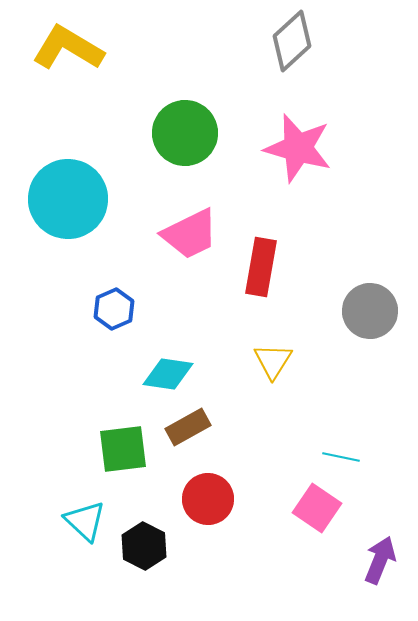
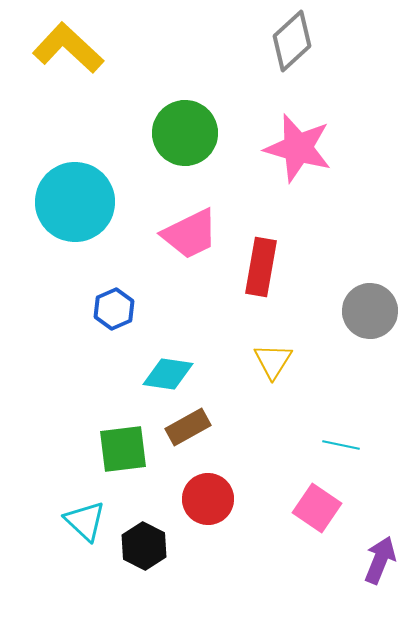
yellow L-shape: rotated 12 degrees clockwise
cyan circle: moved 7 px right, 3 px down
cyan line: moved 12 px up
